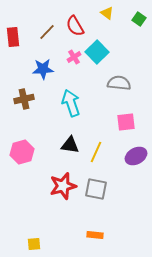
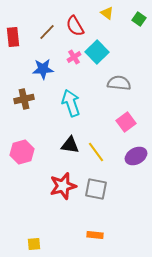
pink square: rotated 30 degrees counterclockwise
yellow line: rotated 60 degrees counterclockwise
